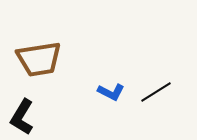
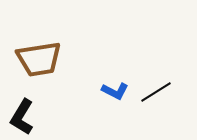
blue L-shape: moved 4 px right, 1 px up
